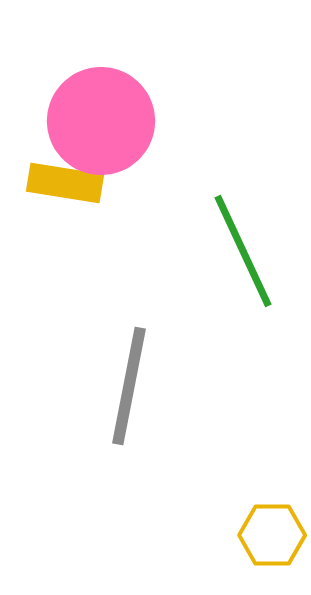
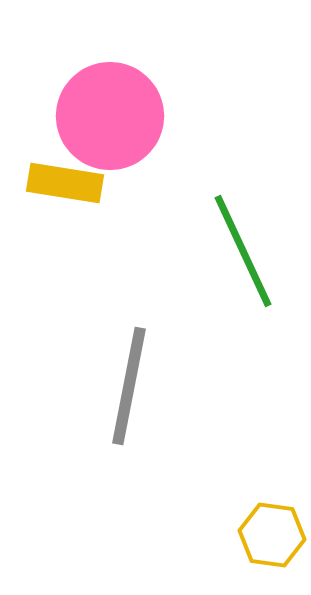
pink circle: moved 9 px right, 5 px up
yellow hexagon: rotated 8 degrees clockwise
